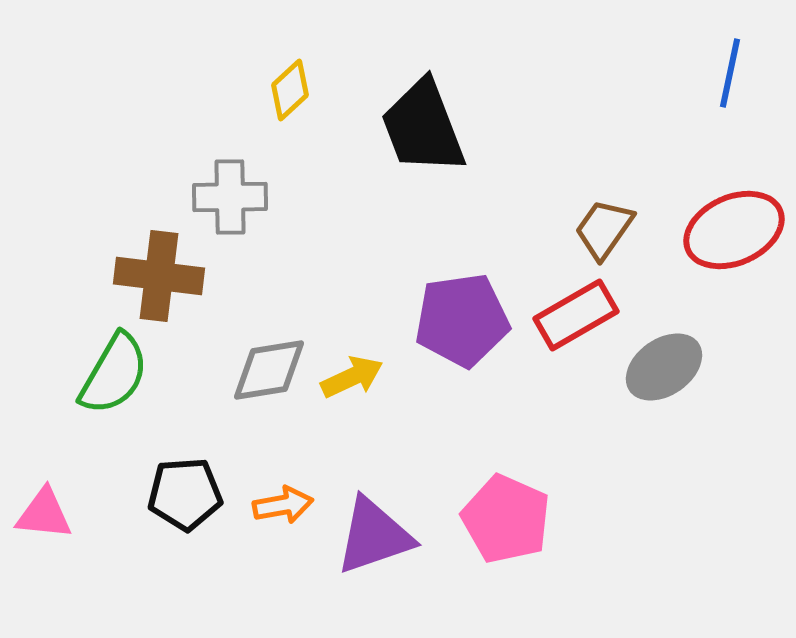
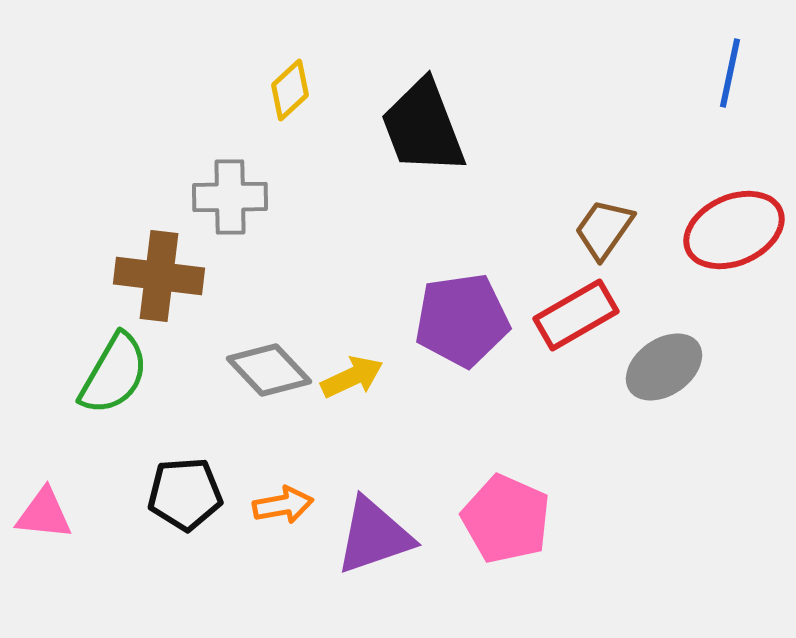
gray diamond: rotated 56 degrees clockwise
